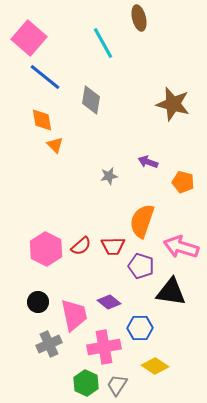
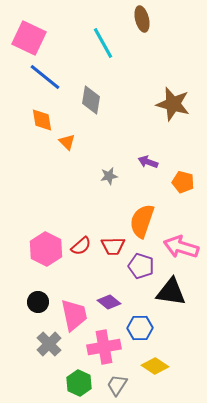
brown ellipse: moved 3 px right, 1 px down
pink square: rotated 16 degrees counterclockwise
orange triangle: moved 12 px right, 3 px up
gray cross: rotated 20 degrees counterclockwise
green hexagon: moved 7 px left
